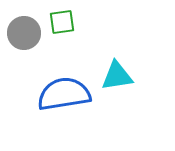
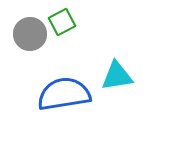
green square: rotated 20 degrees counterclockwise
gray circle: moved 6 px right, 1 px down
